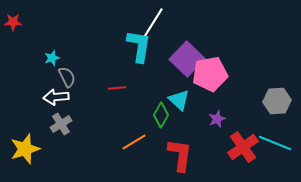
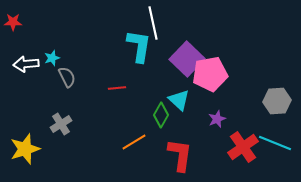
white line: rotated 44 degrees counterclockwise
white arrow: moved 30 px left, 33 px up
